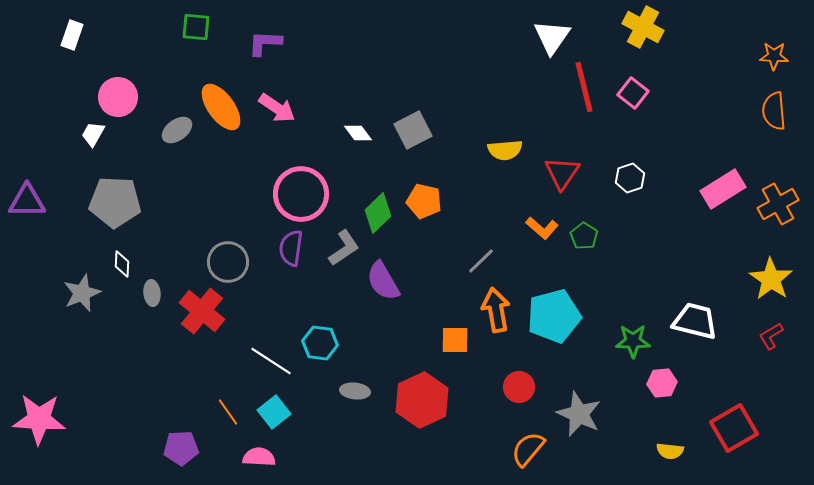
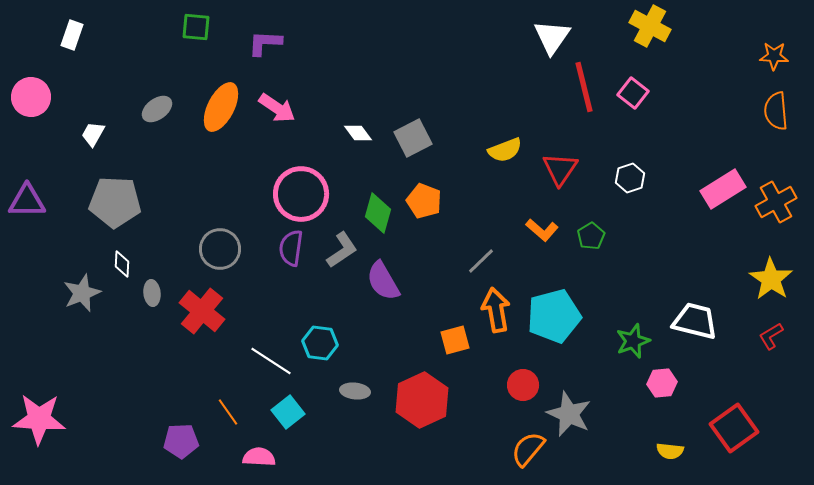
yellow cross at (643, 27): moved 7 px right, 1 px up
pink circle at (118, 97): moved 87 px left
orange ellipse at (221, 107): rotated 63 degrees clockwise
orange semicircle at (774, 111): moved 2 px right
gray ellipse at (177, 130): moved 20 px left, 21 px up
gray square at (413, 130): moved 8 px down
yellow semicircle at (505, 150): rotated 16 degrees counterclockwise
red triangle at (562, 173): moved 2 px left, 4 px up
orange pentagon at (424, 201): rotated 8 degrees clockwise
orange cross at (778, 204): moved 2 px left, 2 px up
green diamond at (378, 213): rotated 30 degrees counterclockwise
orange L-shape at (542, 228): moved 2 px down
green pentagon at (584, 236): moved 7 px right; rotated 8 degrees clockwise
gray L-shape at (344, 248): moved 2 px left, 2 px down
gray circle at (228, 262): moved 8 px left, 13 px up
orange square at (455, 340): rotated 16 degrees counterclockwise
green star at (633, 341): rotated 20 degrees counterclockwise
red circle at (519, 387): moved 4 px right, 2 px up
cyan square at (274, 412): moved 14 px right
gray star at (579, 414): moved 10 px left
red square at (734, 428): rotated 6 degrees counterclockwise
purple pentagon at (181, 448): moved 7 px up
